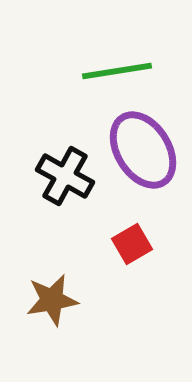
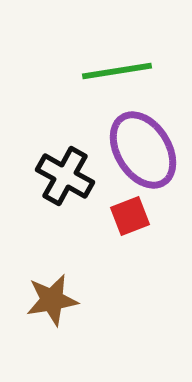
red square: moved 2 px left, 28 px up; rotated 9 degrees clockwise
